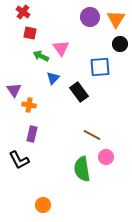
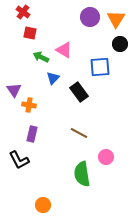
pink triangle: moved 3 px right, 2 px down; rotated 24 degrees counterclockwise
green arrow: moved 1 px down
brown line: moved 13 px left, 2 px up
green semicircle: moved 5 px down
